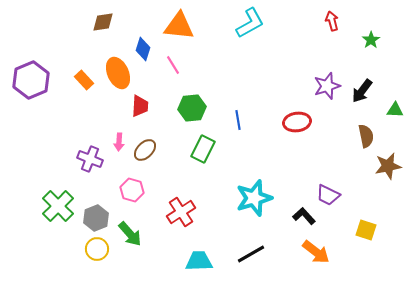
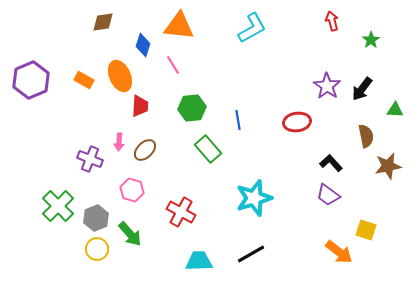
cyan L-shape: moved 2 px right, 5 px down
blue diamond: moved 4 px up
orange ellipse: moved 2 px right, 3 px down
orange rectangle: rotated 18 degrees counterclockwise
purple star: rotated 20 degrees counterclockwise
black arrow: moved 2 px up
green rectangle: moved 5 px right; rotated 68 degrees counterclockwise
purple trapezoid: rotated 10 degrees clockwise
red cross: rotated 28 degrees counterclockwise
black L-shape: moved 27 px right, 53 px up
orange arrow: moved 23 px right
